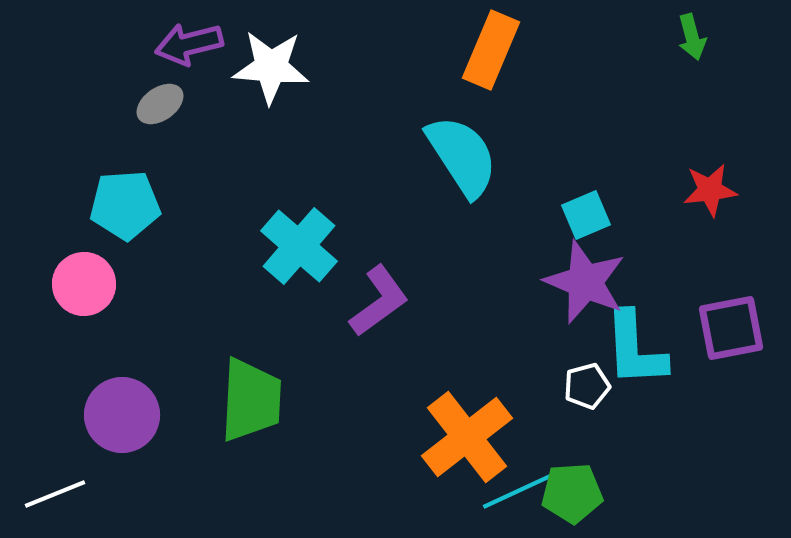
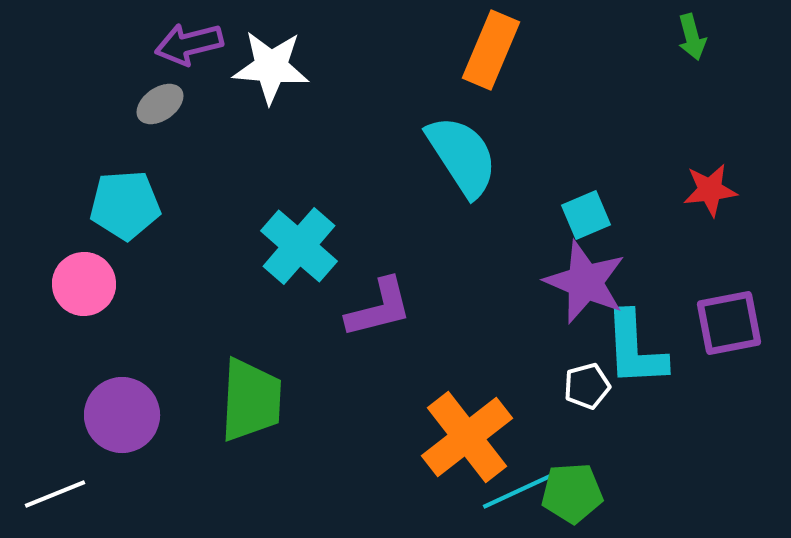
purple L-shape: moved 7 px down; rotated 22 degrees clockwise
purple square: moved 2 px left, 5 px up
